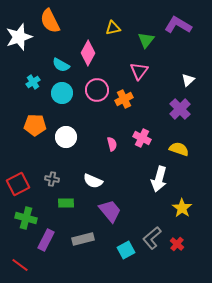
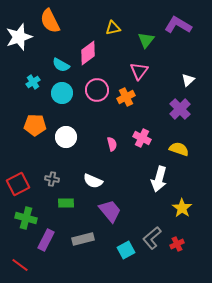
pink diamond: rotated 25 degrees clockwise
orange cross: moved 2 px right, 2 px up
red cross: rotated 24 degrees clockwise
